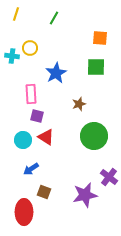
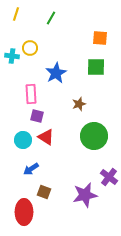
green line: moved 3 px left
